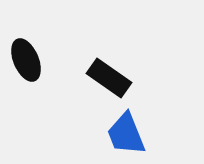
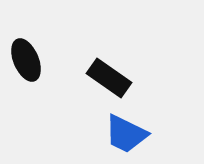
blue trapezoid: rotated 42 degrees counterclockwise
